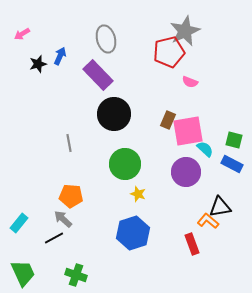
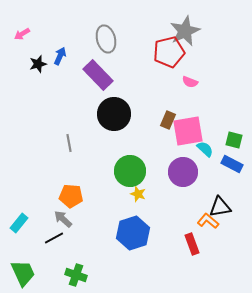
green circle: moved 5 px right, 7 px down
purple circle: moved 3 px left
